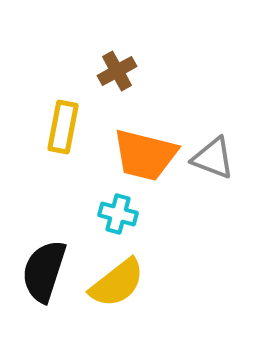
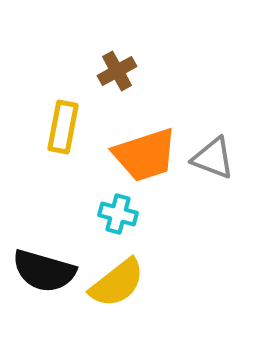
orange trapezoid: rotated 32 degrees counterclockwise
black semicircle: rotated 92 degrees counterclockwise
